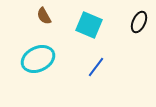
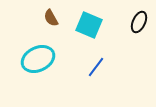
brown semicircle: moved 7 px right, 2 px down
